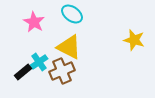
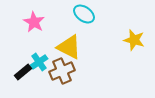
cyan ellipse: moved 12 px right
